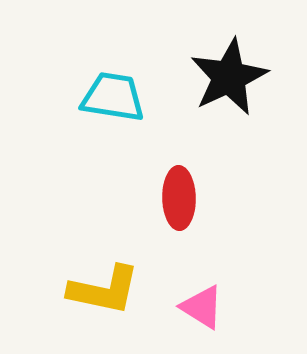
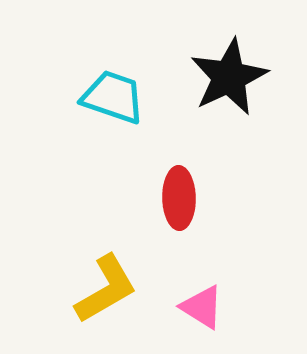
cyan trapezoid: rotated 10 degrees clockwise
yellow L-shape: moved 2 px right, 1 px up; rotated 42 degrees counterclockwise
